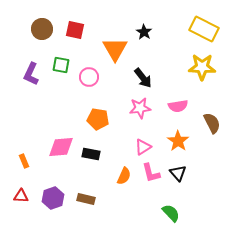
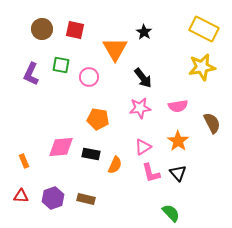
yellow star: rotated 12 degrees counterclockwise
orange semicircle: moved 9 px left, 11 px up
